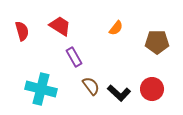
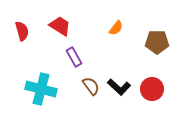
black L-shape: moved 6 px up
